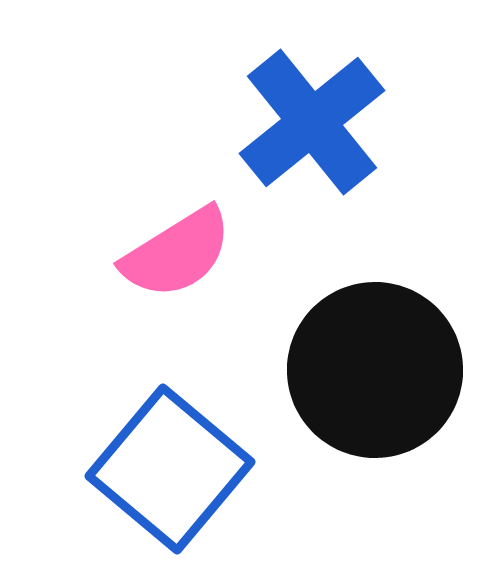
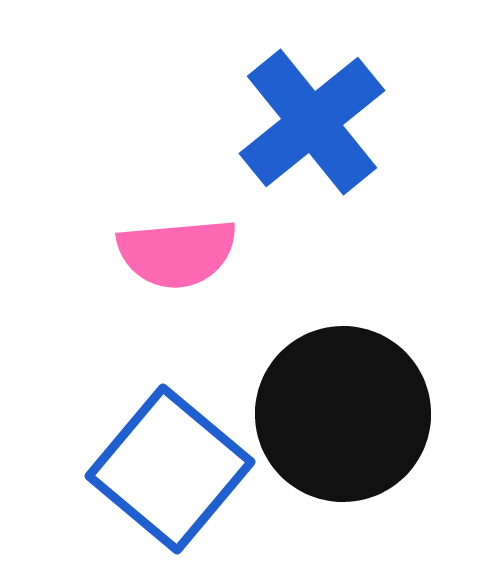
pink semicircle: rotated 27 degrees clockwise
black circle: moved 32 px left, 44 px down
